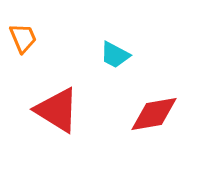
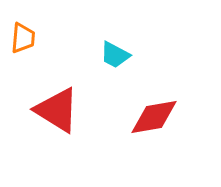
orange trapezoid: rotated 28 degrees clockwise
red diamond: moved 3 px down
